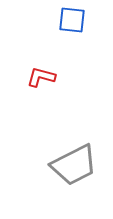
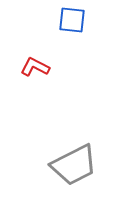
red L-shape: moved 6 px left, 10 px up; rotated 12 degrees clockwise
